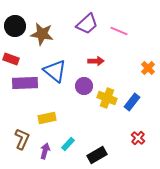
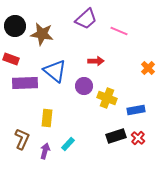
purple trapezoid: moved 1 px left, 5 px up
blue rectangle: moved 4 px right, 8 px down; rotated 42 degrees clockwise
yellow rectangle: rotated 72 degrees counterclockwise
black rectangle: moved 19 px right, 19 px up; rotated 12 degrees clockwise
